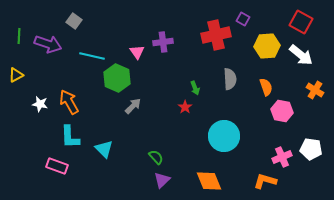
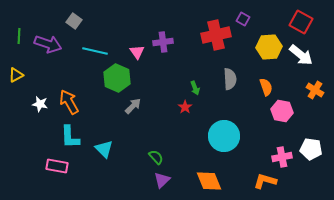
yellow hexagon: moved 2 px right, 1 px down
cyan line: moved 3 px right, 5 px up
pink cross: rotated 12 degrees clockwise
pink rectangle: rotated 10 degrees counterclockwise
